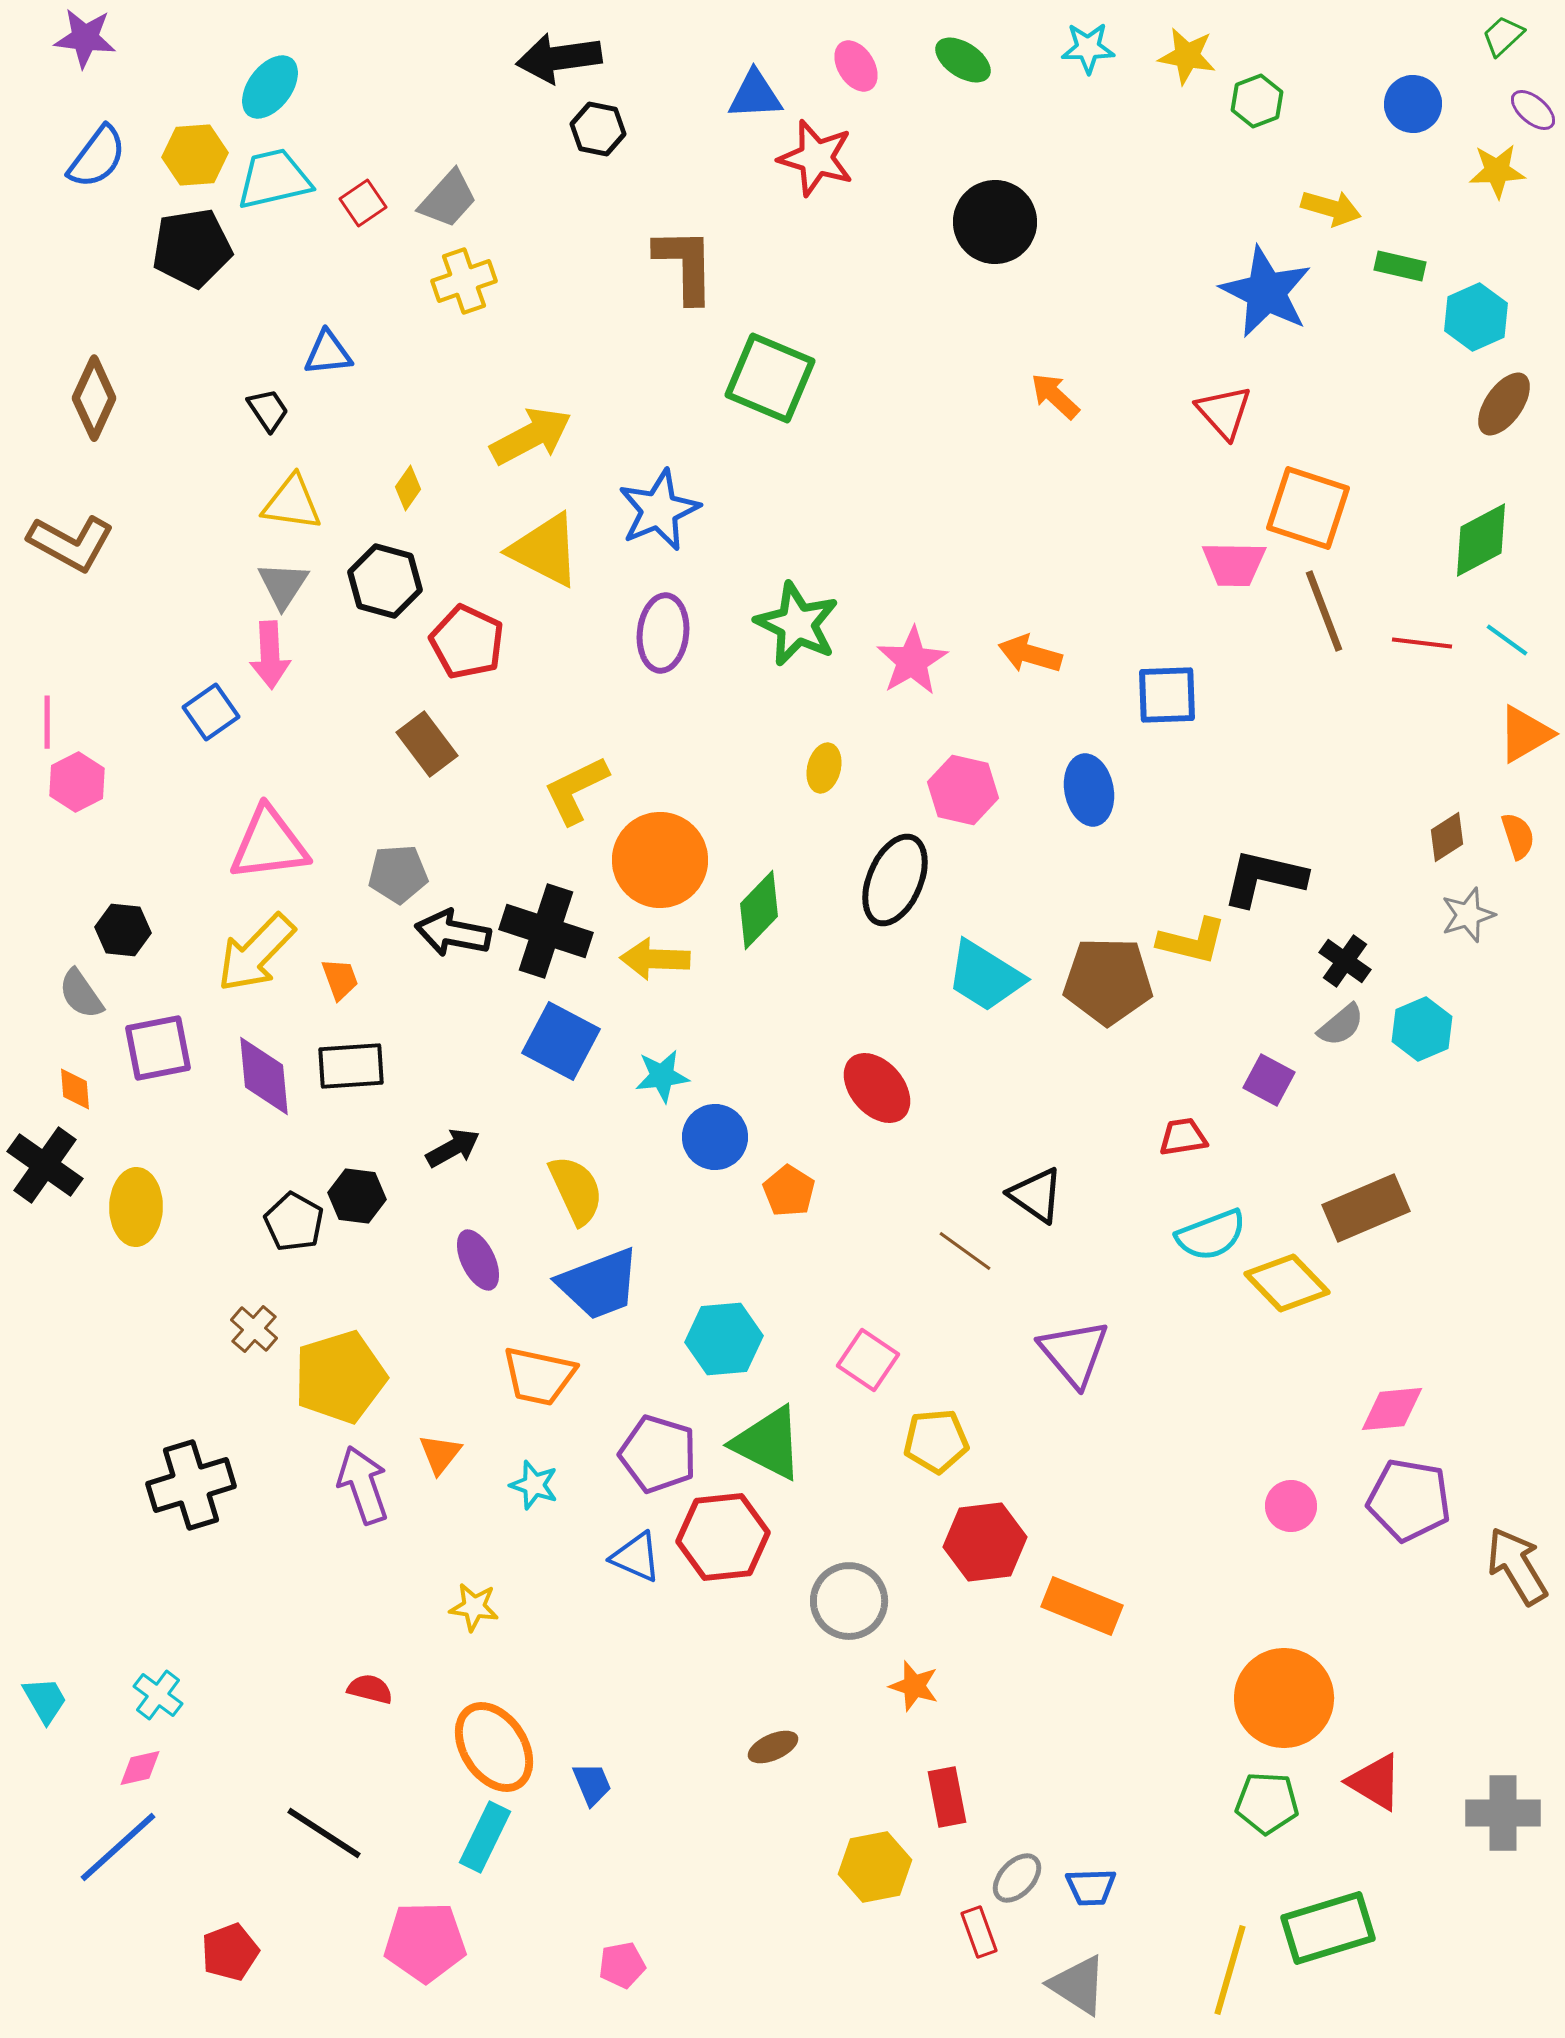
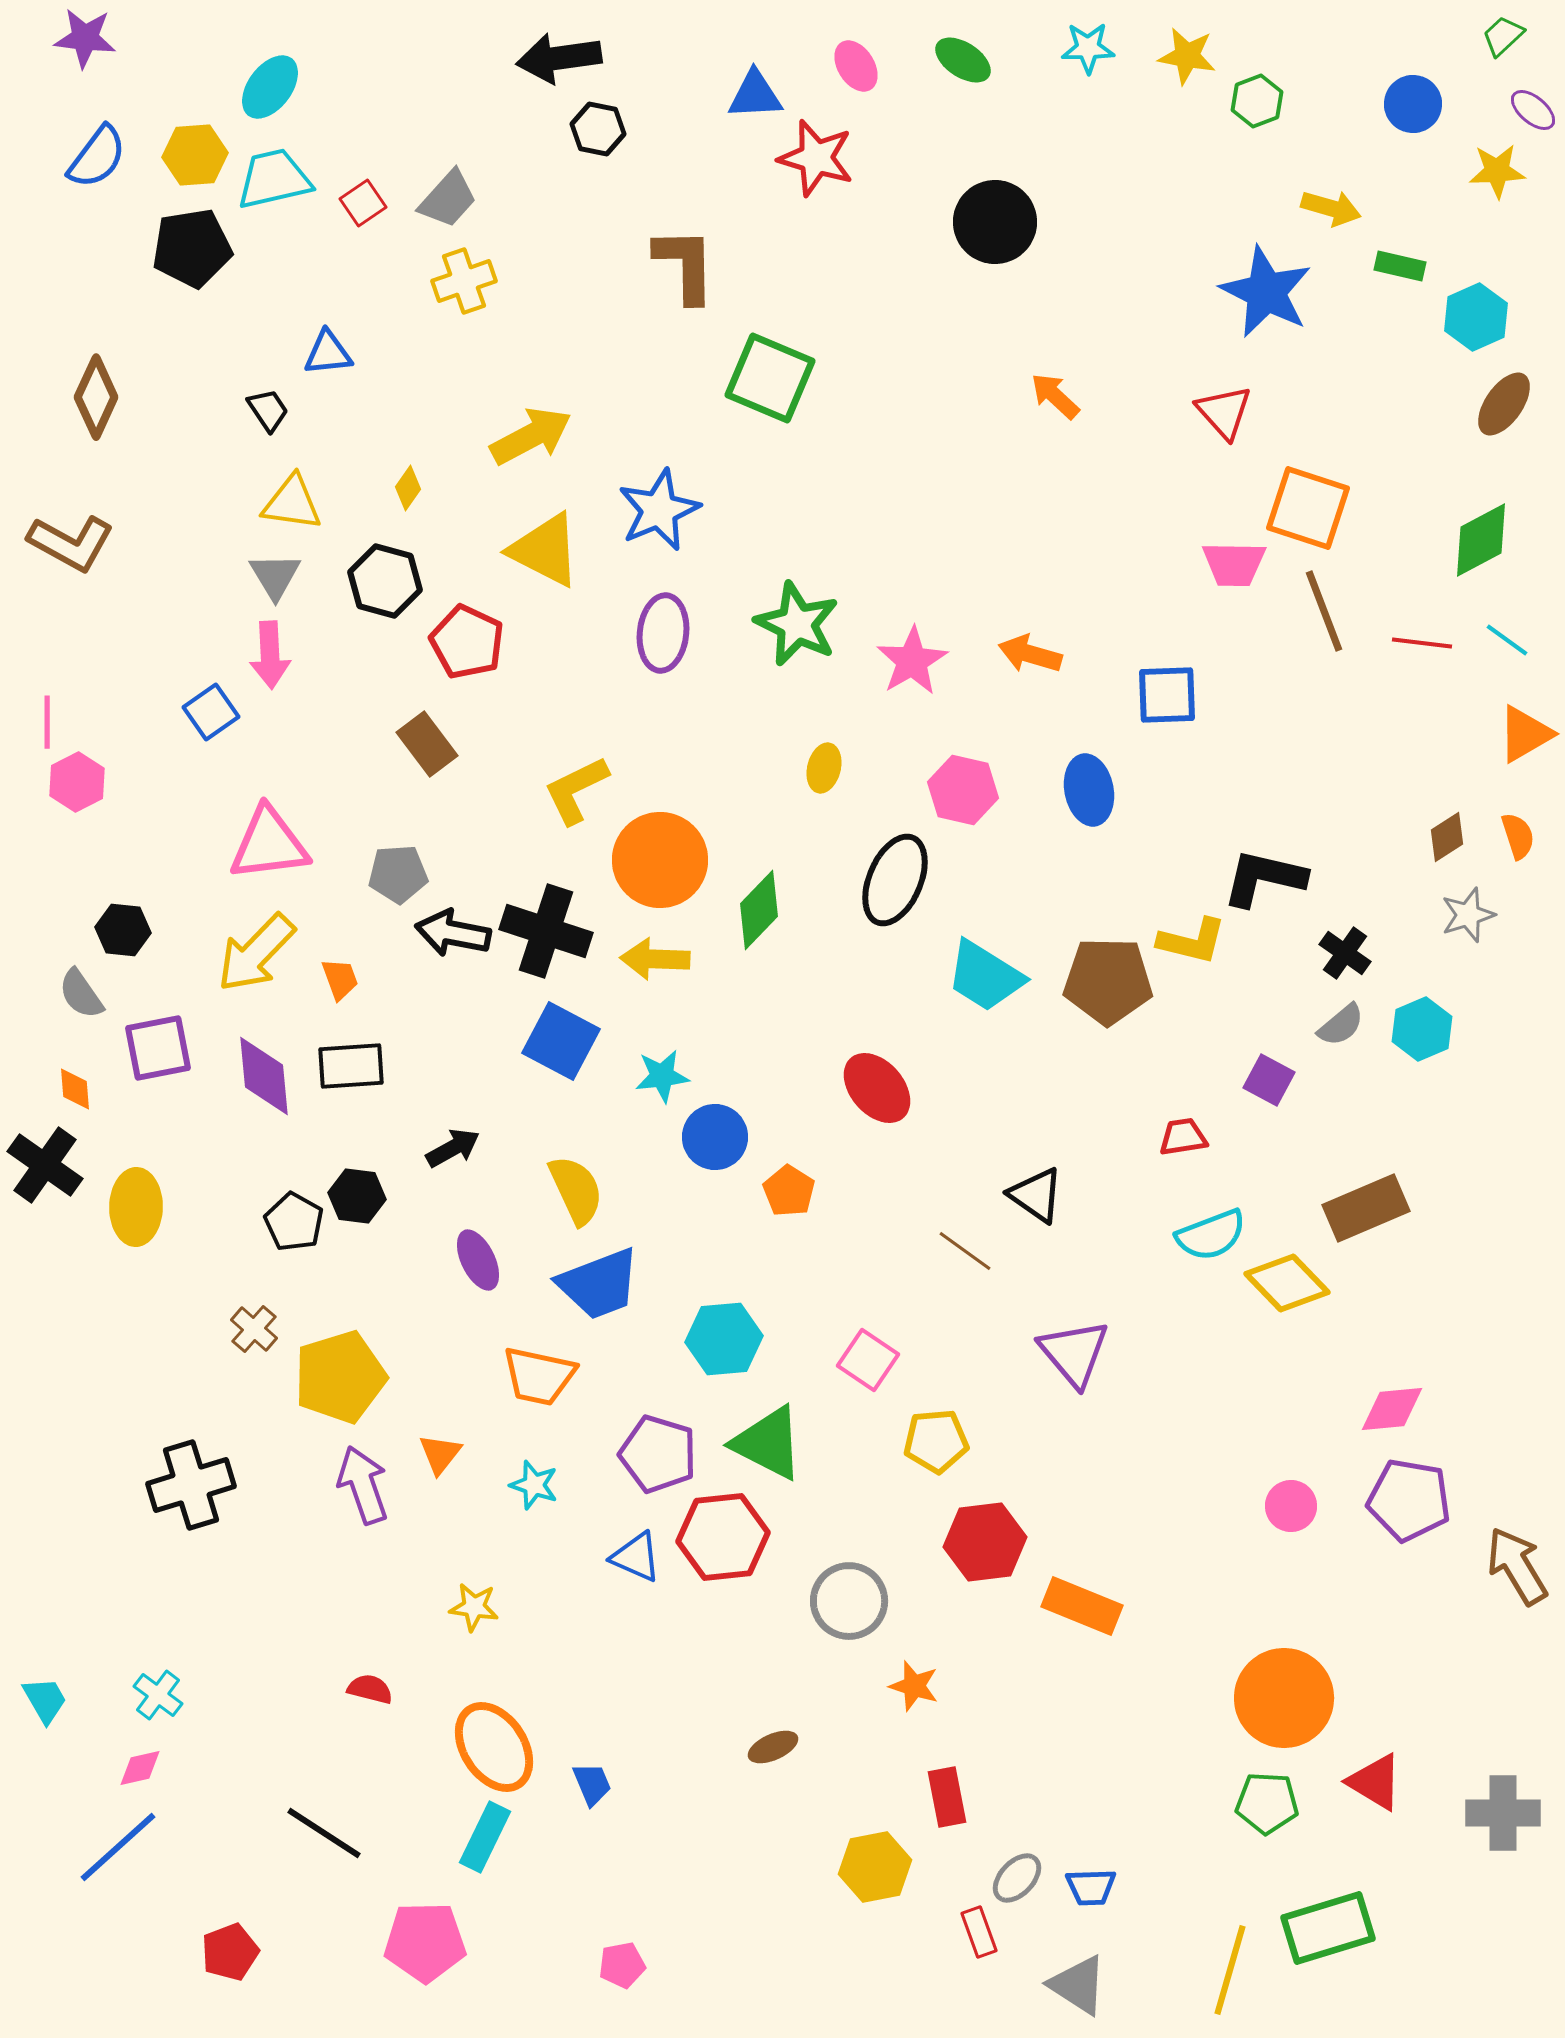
brown diamond at (94, 398): moved 2 px right, 1 px up
gray triangle at (283, 585): moved 8 px left, 9 px up; rotated 4 degrees counterclockwise
black cross at (1345, 961): moved 8 px up
